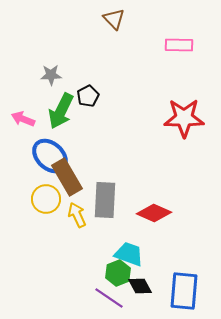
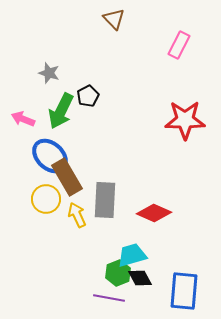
pink rectangle: rotated 64 degrees counterclockwise
gray star: moved 2 px left, 2 px up; rotated 20 degrees clockwise
red star: moved 1 px right, 2 px down
cyan trapezoid: moved 3 px right, 1 px down; rotated 36 degrees counterclockwise
black diamond: moved 8 px up
purple line: rotated 24 degrees counterclockwise
